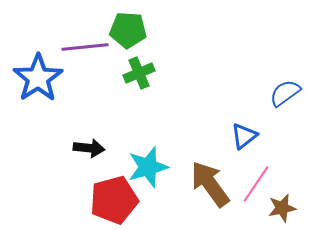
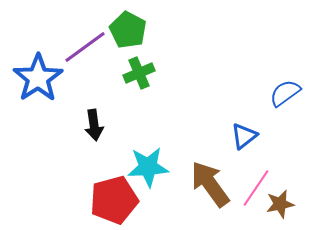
green pentagon: rotated 24 degrees clockwise
purple line: rotated 30 degrees counterclockwise
black arrow: moved 5 px right, 23 px up; rotated 76 degrees clockwise
cyan star: rotated 12 degrees clockwise
pink line: moved 4 px down
brown star: moved 2 px left, 4 px up
